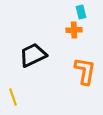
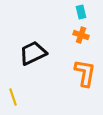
orange cross: moved 7 px right, 5 px down; rotated 21 degrees clockwise
black trapezoid: moved 2 px up
orange L-shape: moved 2 px down
